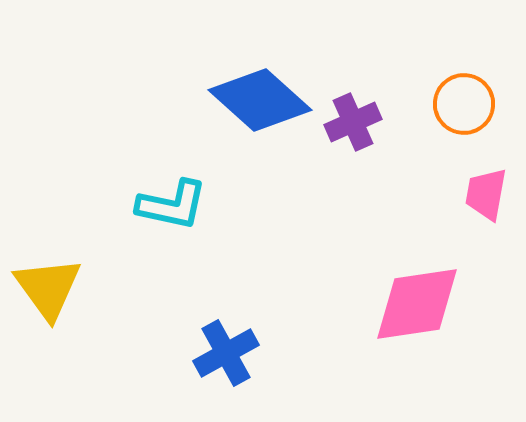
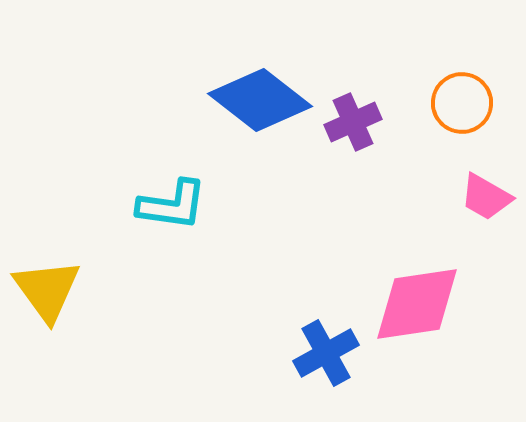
blue diamond: rotated 4 degrees counterclockwise
orange circle: moved 2 px left, 1 px up
pink trapezoid: moved 3 px down; rotated 70 degrees counterclockwise
cyan L-shape: rotated 4 degrees counterclockwise
yellow triangle: moved 1 px left, 2 px down
blue cross: moved 100 px right
